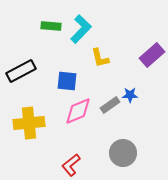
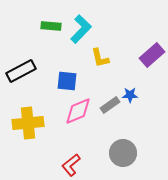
yellow cross: moved 1 px left
